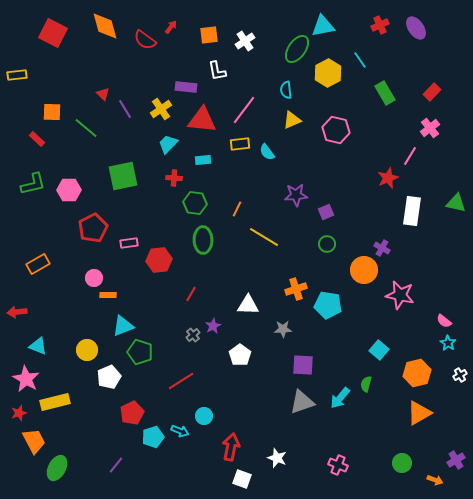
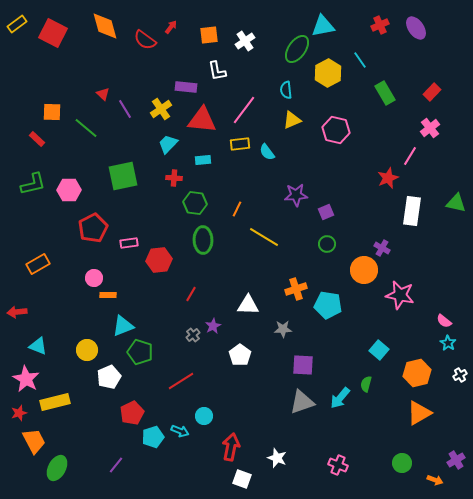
yellow rectangle at (17, 75): moved 51 px up; rotated 30 degrees counterclockwise
